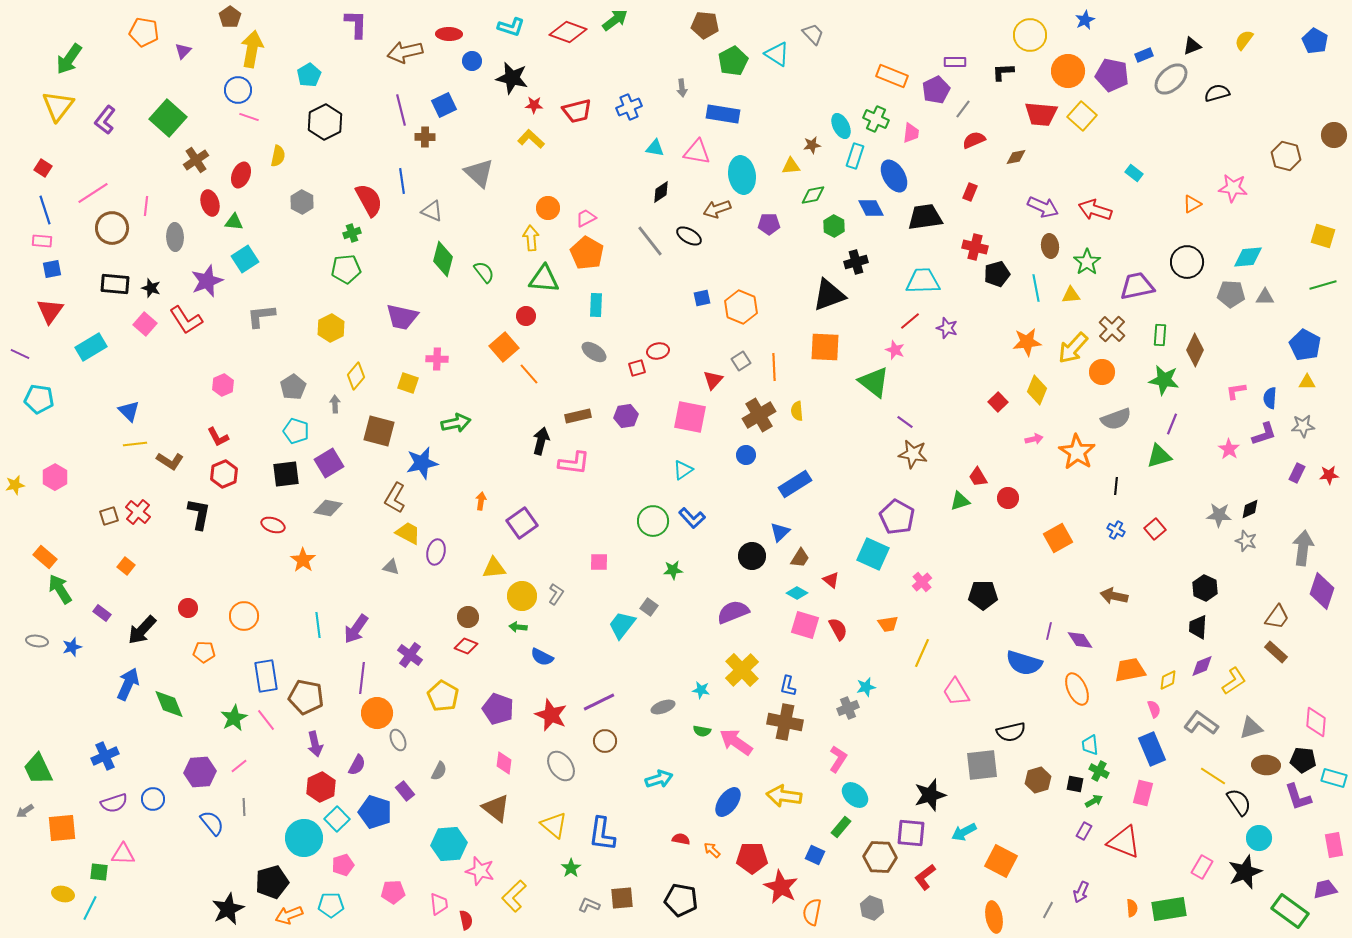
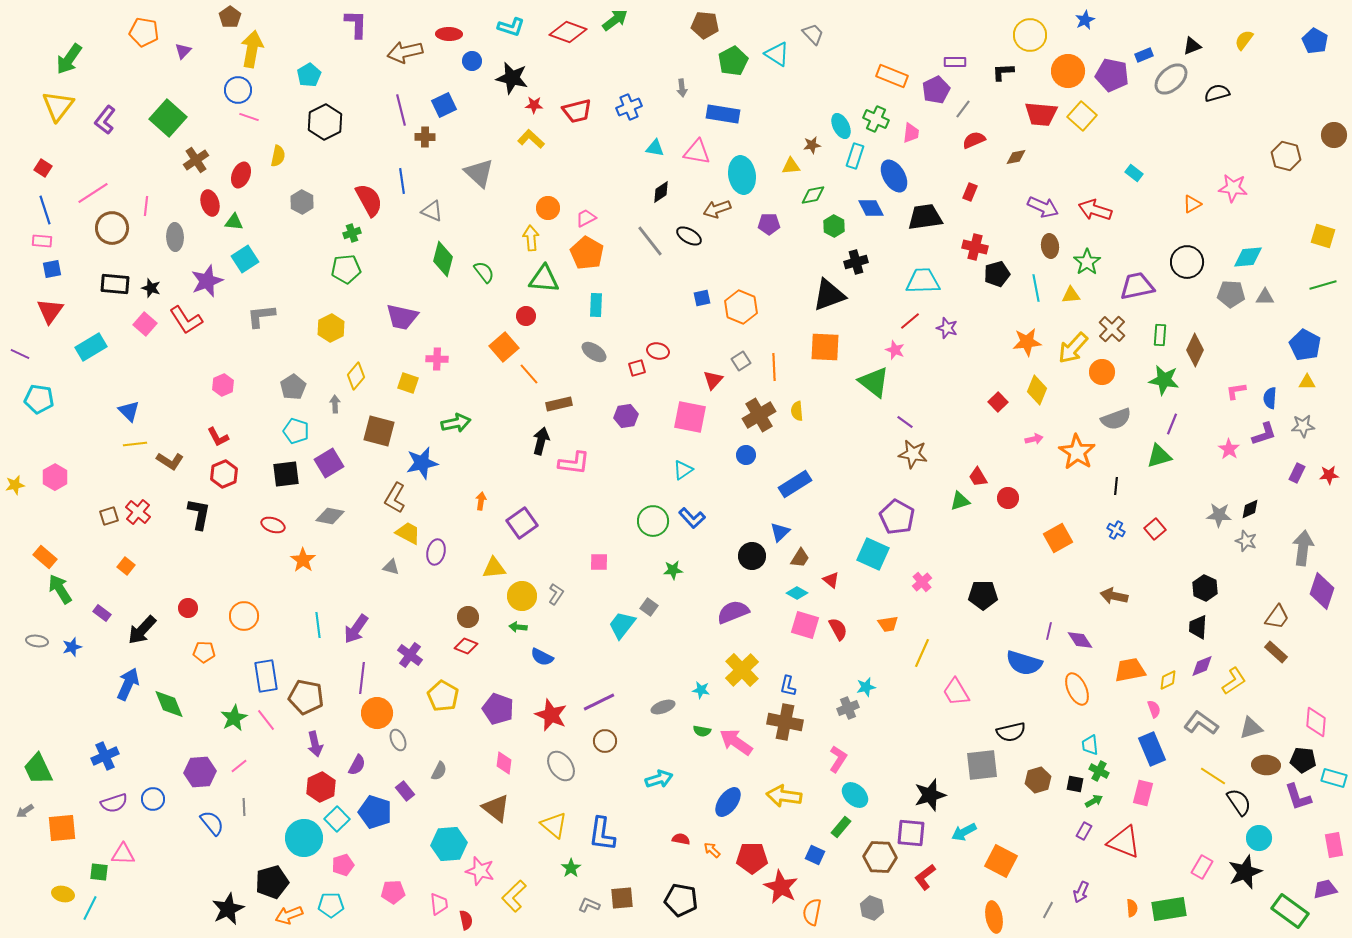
red ellipse at (658, 351): rotated 25 degrees clockwise
brown rectangle at (578, 416): moved 19 px left, 12 px up
gray diamond at (328, 508): moved 2 px right, 8 px down
